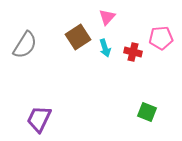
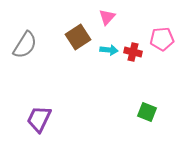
pink pentagon: moved 1 px right, 1 px down
cyan arrow: moved 4 px right, 2 px down; rotated 66 degrees counterclockwise
